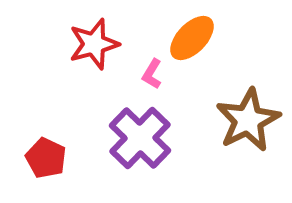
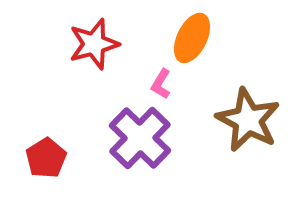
orange ellipse: rotated 18 degrees counterclockwise
pink L-shape: moved 9 px right, 10 px down
brown star: rotated 18 degrees counterclockwise
red pentagon: rotated 15 degrees clockwise
